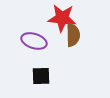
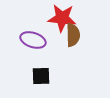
purple ellipse: moved 1 px left, 1 px up
